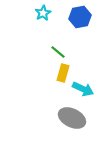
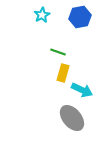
cyan star: moved 1 px left, 2 px down
green line: rotated 21 degrees counterclockwise
cyan arrow: moved 1 px left, 1 px down
gray ellipse: rotated 24 degrees clockwise
